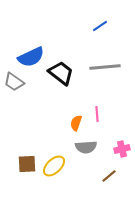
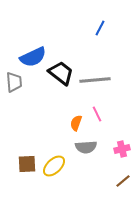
blue line: moved 2 px down; rotated 28 degrees counterclockwise
blue semicircle: moved 2 px right
gray line: moved 10 px left, 13 px down
gray trapezoid: rotated 130 degrees counterclockwise
pink line: rotated 21 degrees counterclockwise
brown line: moved 14 px right, 5 px down
